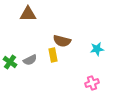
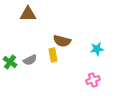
pink cross: moved 1 px right, 3 px up
